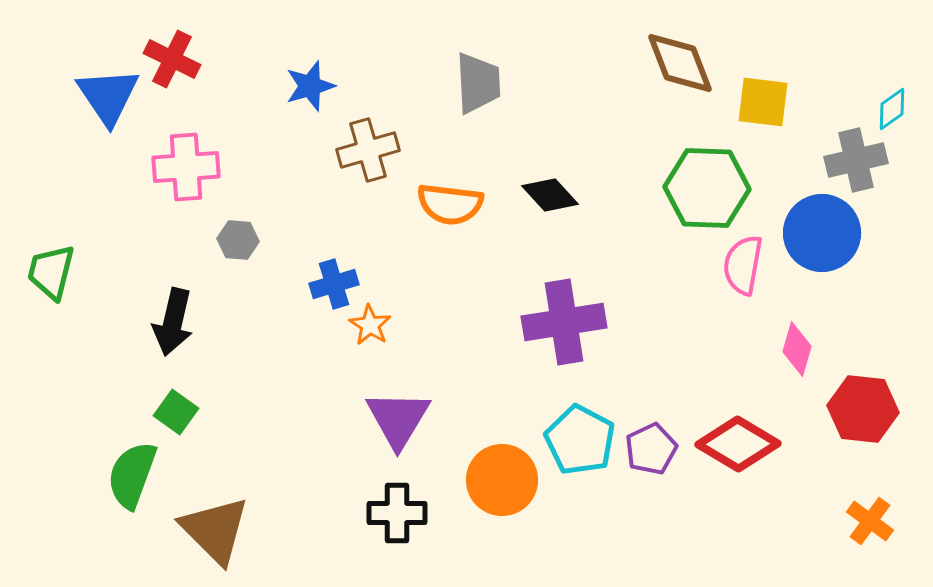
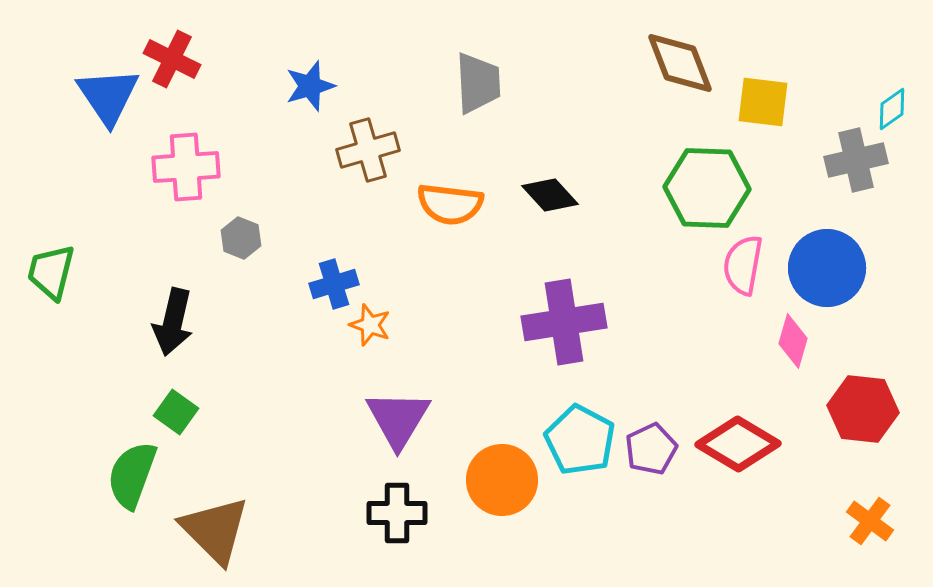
blue circle: moved 5 px right, 35 px down
gray hexagon: moved 3 px right, 2 px up; rotated 18 degrees clockwise
orange star: rotated 12 degrees counterclockwise
pink diamond: moved 4 px left, 8 px up
